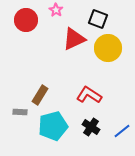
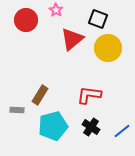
red triangle: moved 2 px left; rotated 15 degrees counterclockwise
red L-shape: rotated 25 degrees counterclockwise
gray rectangle: moved 3 px left, 2 px up
